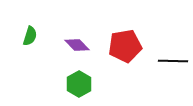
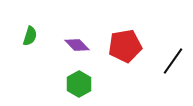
black line: rotated 56 degrees counterclockwise
